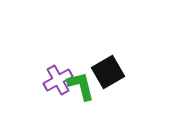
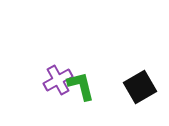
black square: moved 32 px right, 15 px down
